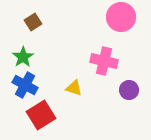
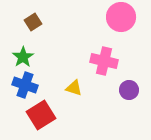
blue cross: rotated 10 degrees counterclockwise
